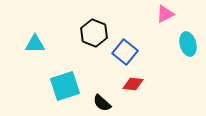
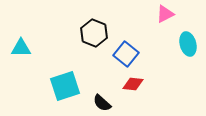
cyan triangle: moved 14 px left, 4 px down
blue square: moved 1 px right, 2 px down
